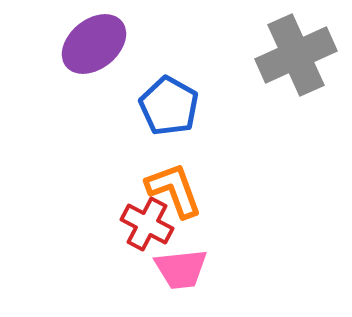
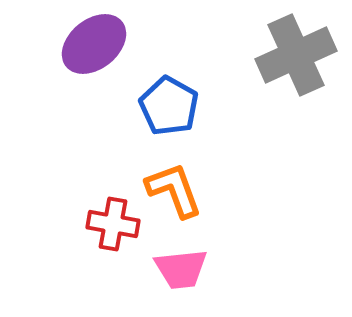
red cross: moved 34 px left; rotated 18 degrees counterclockwise
